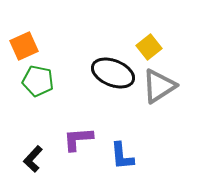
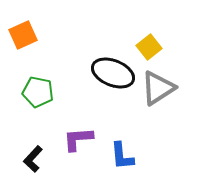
orange square: moved 1 px left, 11 px up
green pentagon: moved 11 px down
gray triangle: moved 1 px left, 2 px down
